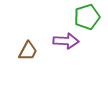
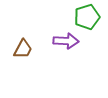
brown trapezoid: moved 5 px left, 2 px up
